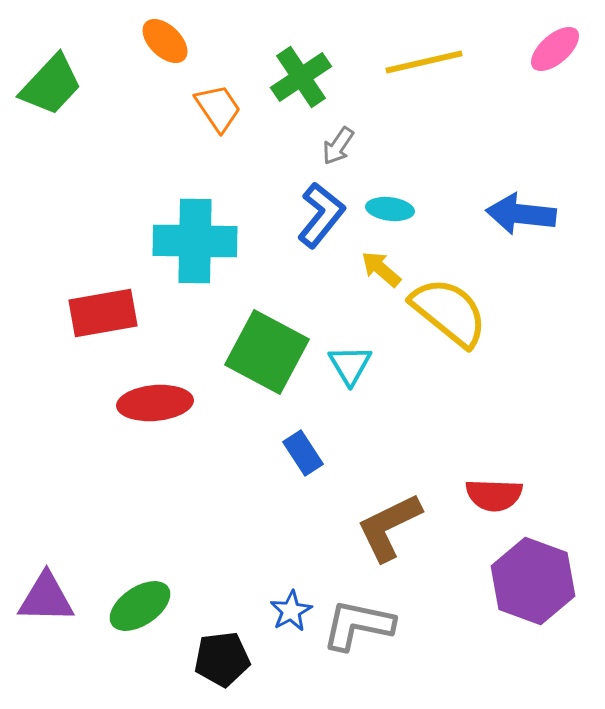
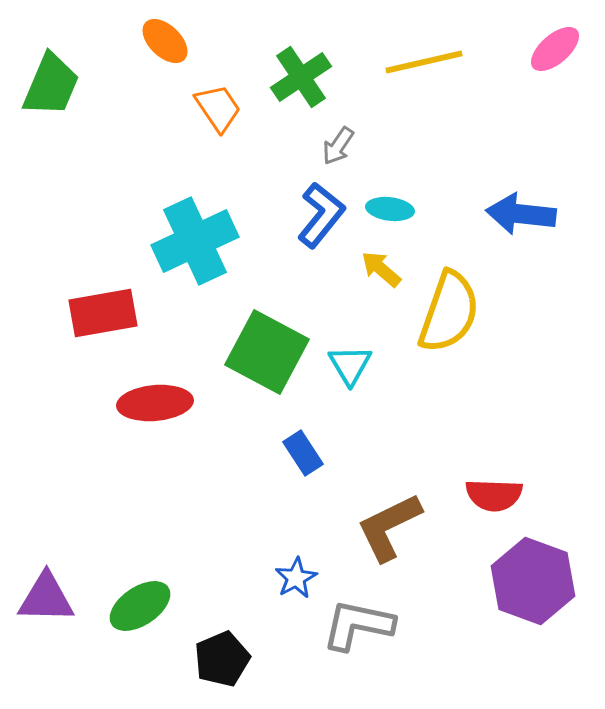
green trapezoid: rotated 20 degrees counterclockwise
cyan cross: rotated 26 degrees counterclockwise
yellow semicircle: rotated 70 degrees clockwise
blue star: moved 5 px right, 33 px up
black pentagon: rotated 16 degrees counterclockwise
